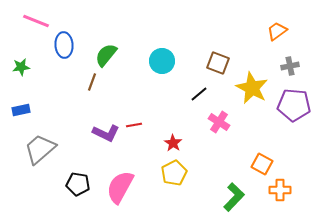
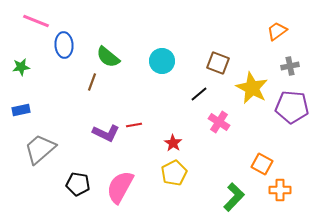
green semicircle: moved 2 px right, 2 px down; rotated 90 degrees counterclockwise
purple pentagon: moved 2 px left, 2 px down
